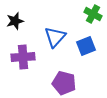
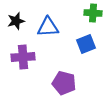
green cross: moved 1 px up; rotated 24 degrees counterclockwise
black star: moved 1 px right
blue triangle: moved 7 px left, 10 px up; rotated 45 degrees clockwise
blue square: moved 2 px up
